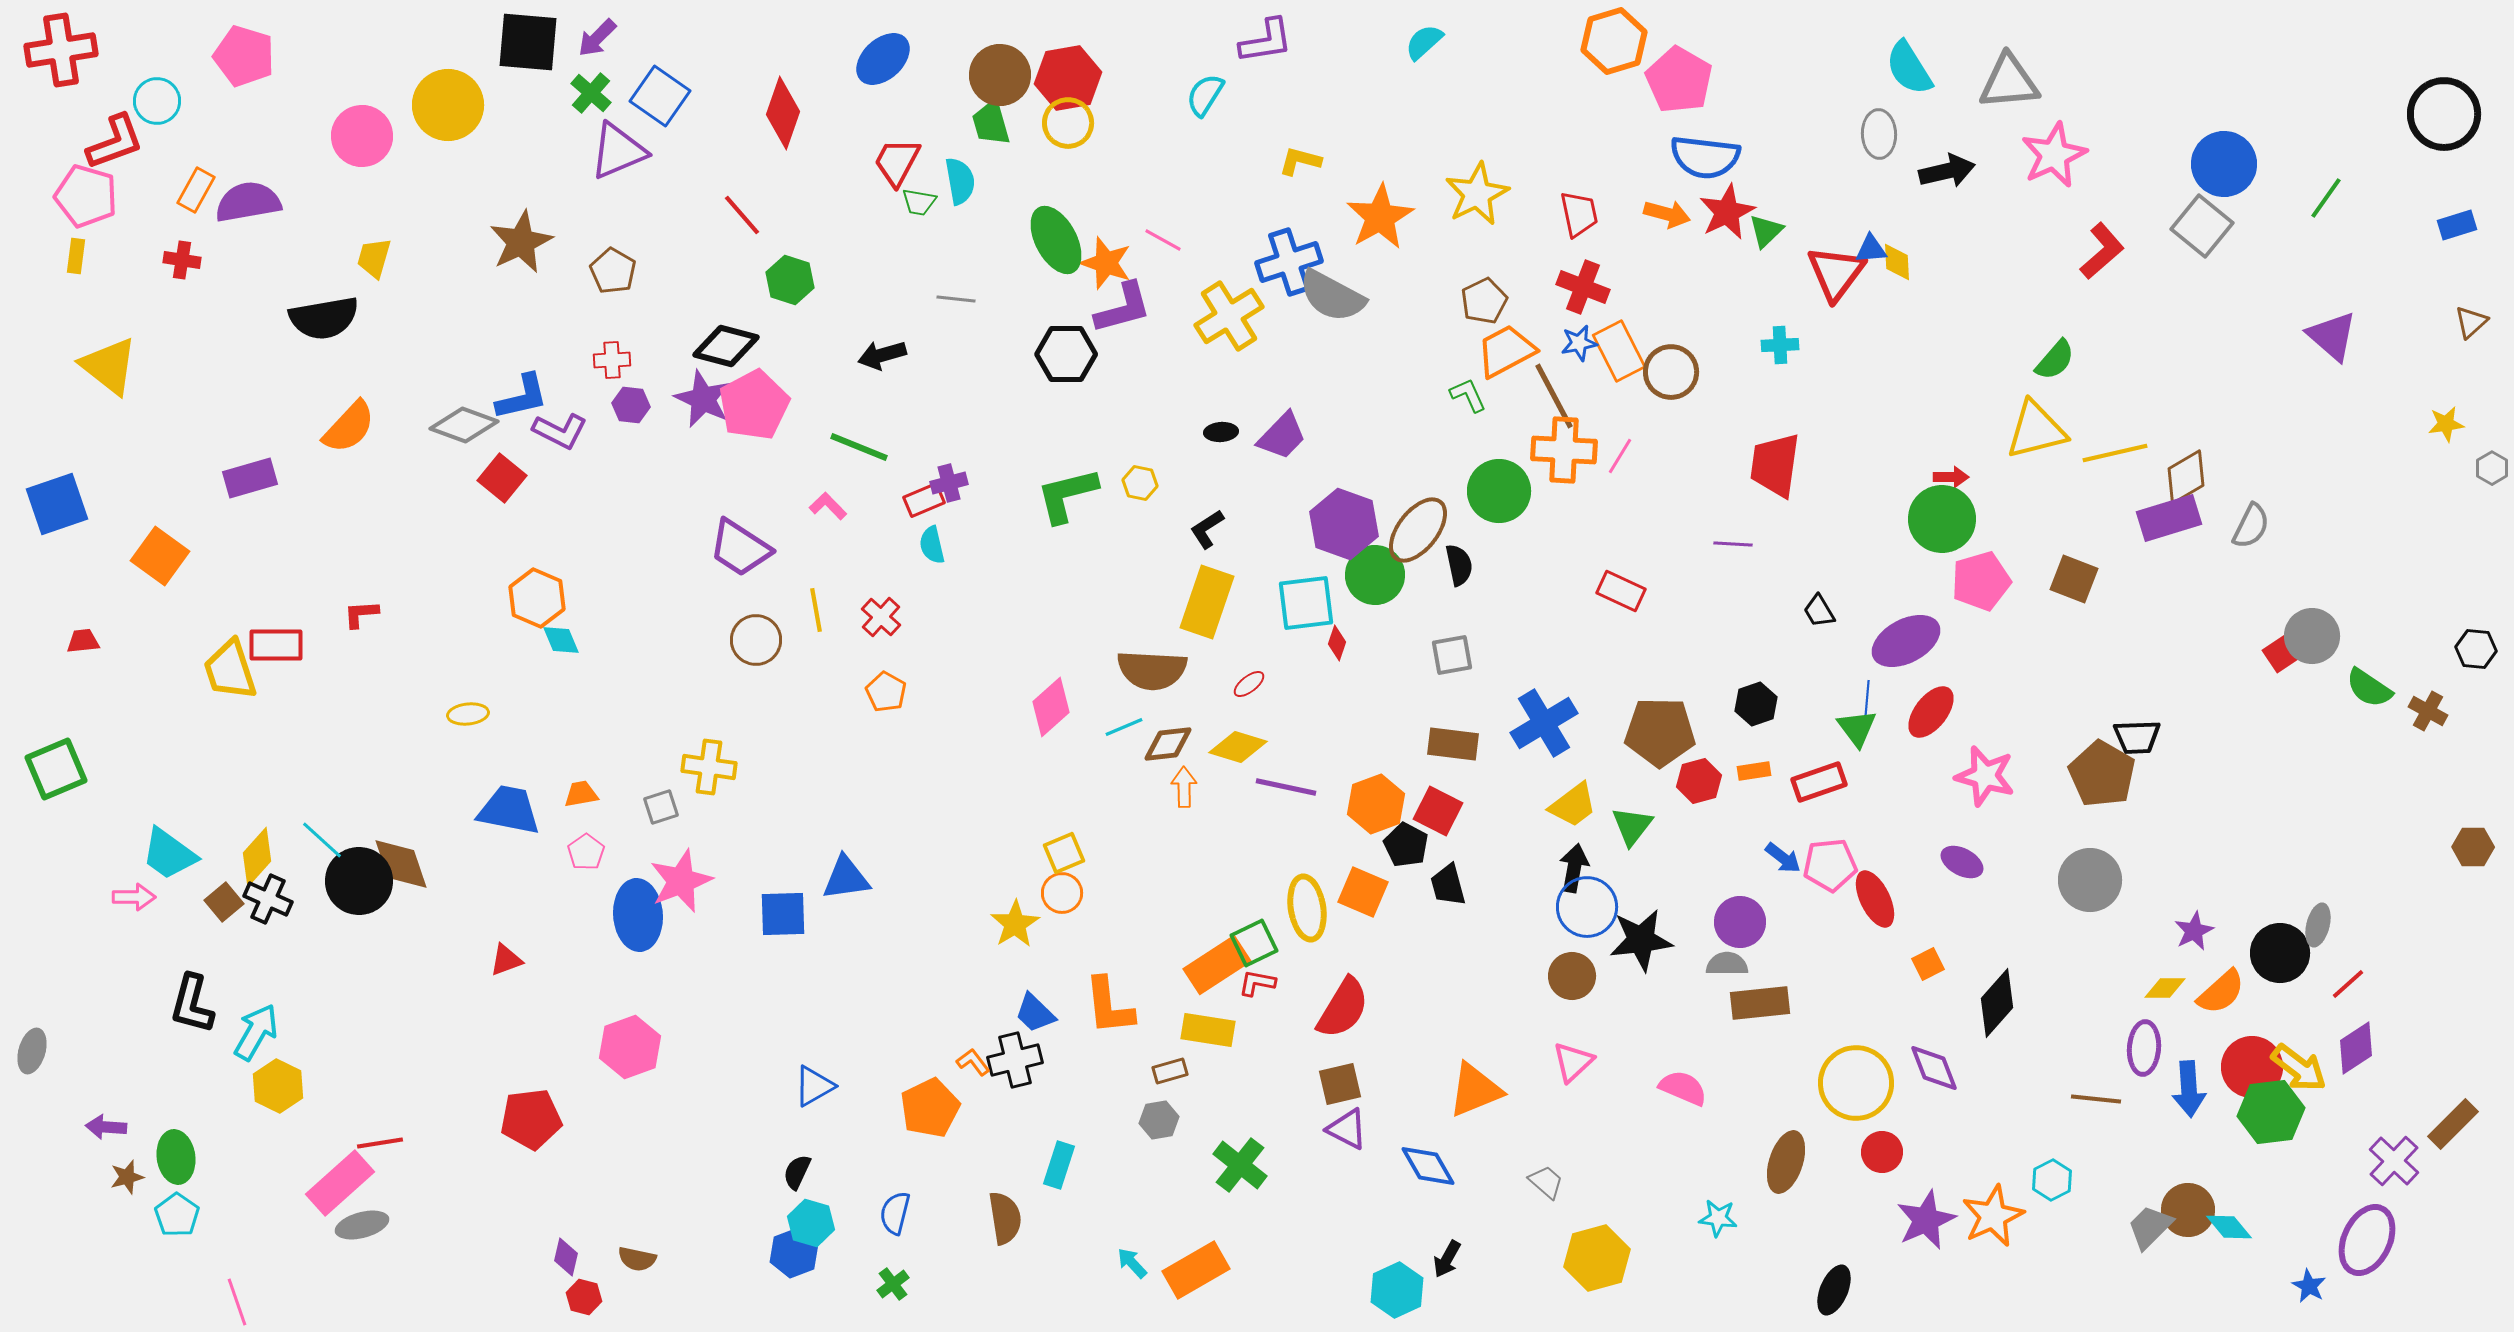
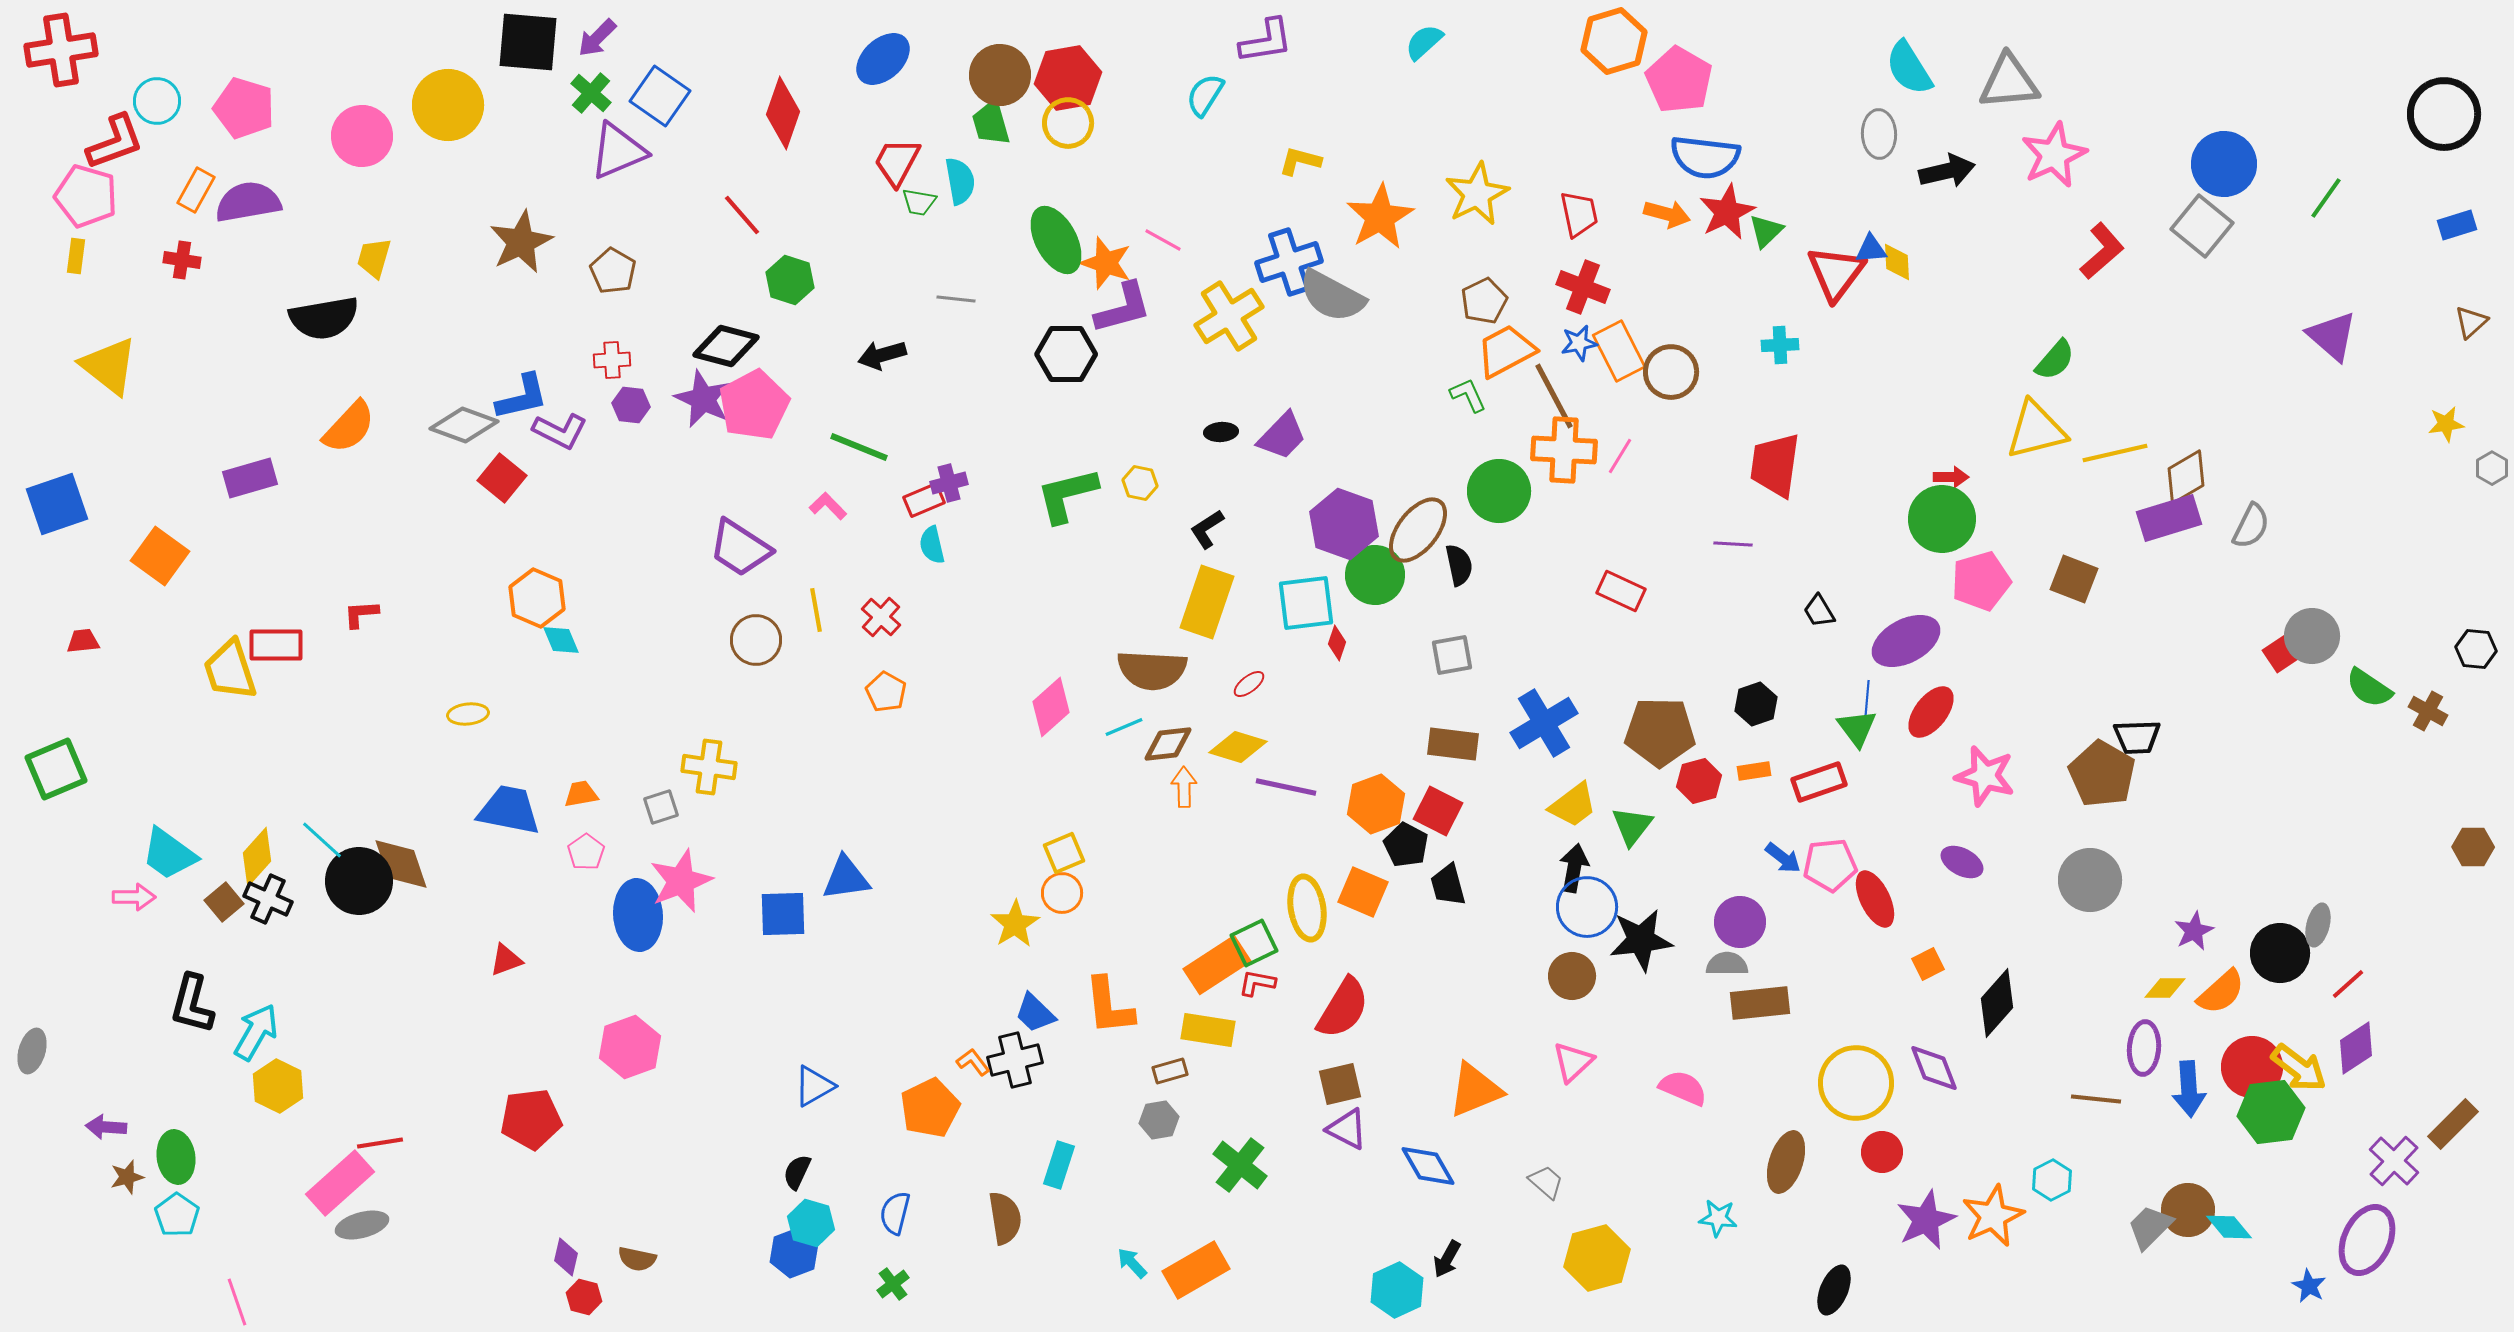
pink pentagon at (244, 56): moved 52 px down
